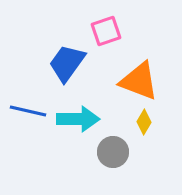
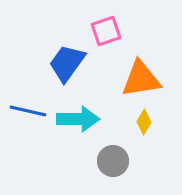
orange triangle: moved 2 px right, 2 px up; rotated 30 degrees counterclockwise
gray circle: moved 9 px down
